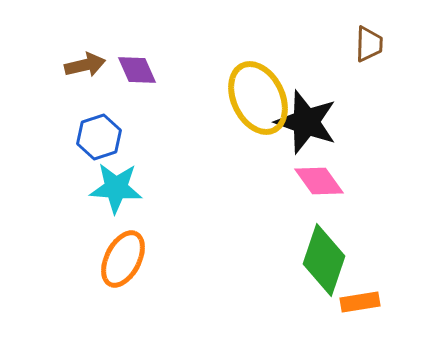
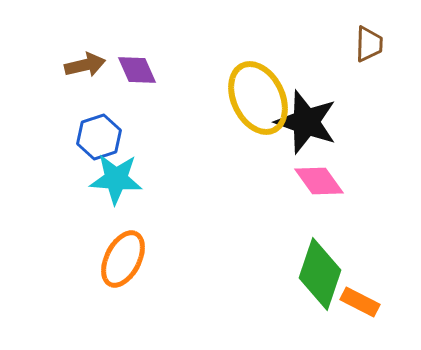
cyan star: moved 9 px up
green diamond: moved 4 px left, 14 px down
orange rectangle: rotated 36 degrees clockwise
